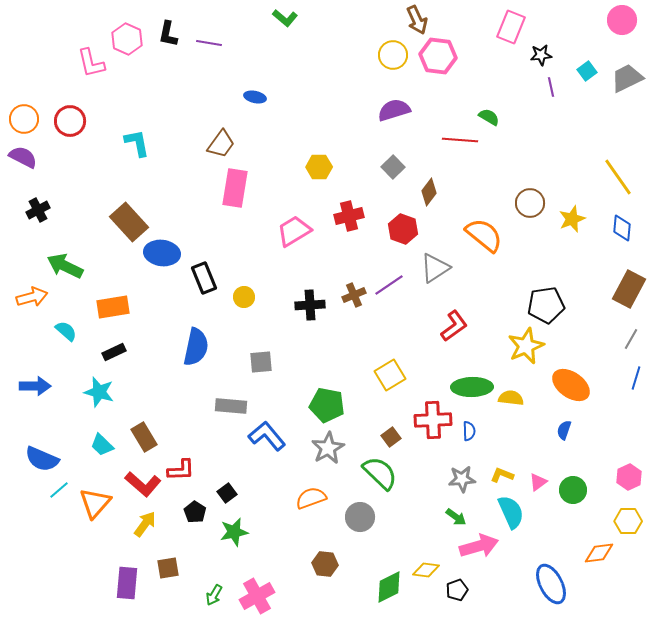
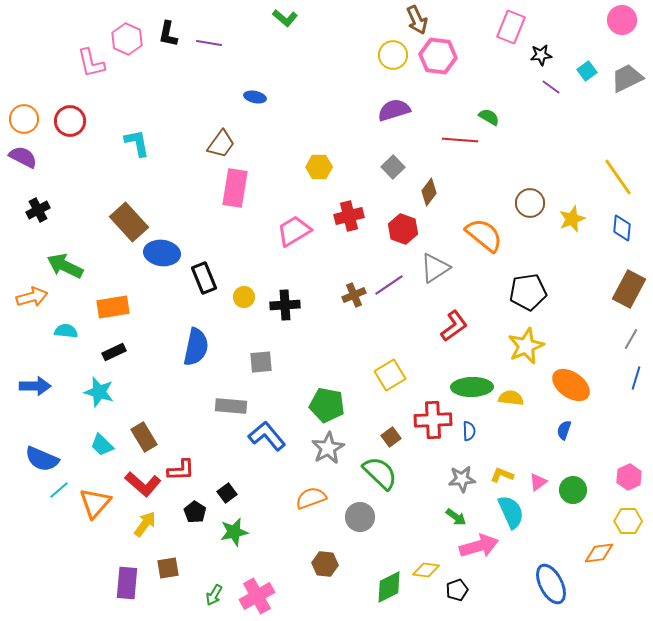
purple line at (551, 87): rotated 42 degrees counterclockwise
black cross at (310, 305): moved 25 px left
black pentagon at (546, 305): moved 18 px left, 13 px up
cyan semicircle at (66, 331): rotated 35 degrees counterclockwise
